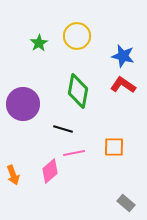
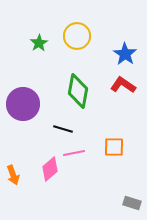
blue star: moved 2 px right, 2 px up; rotated 20 degrees clockwise
pink diamond: moved 2 px up
gray rectangle: moved 6 px right; rotated 24 degrees counterclockwise
